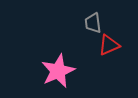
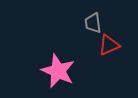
pink star: rotated 24 degrees counterclockwise
